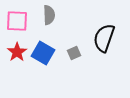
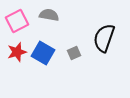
gray semicircle: rotated 78 degrees counterclockwise
pink square: rotated 30 degrees counterclockwise
red star: rotated 18 degrees clockwise
